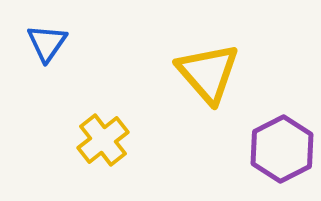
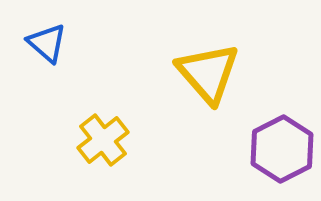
blue triangle: rotated 24 degrees counterclockwise
